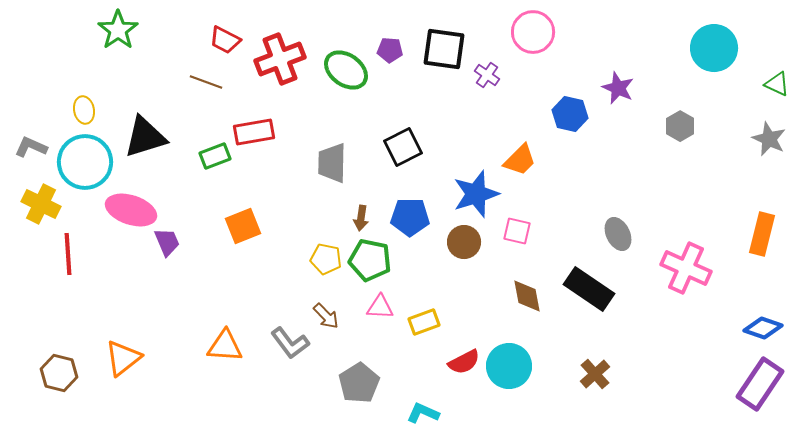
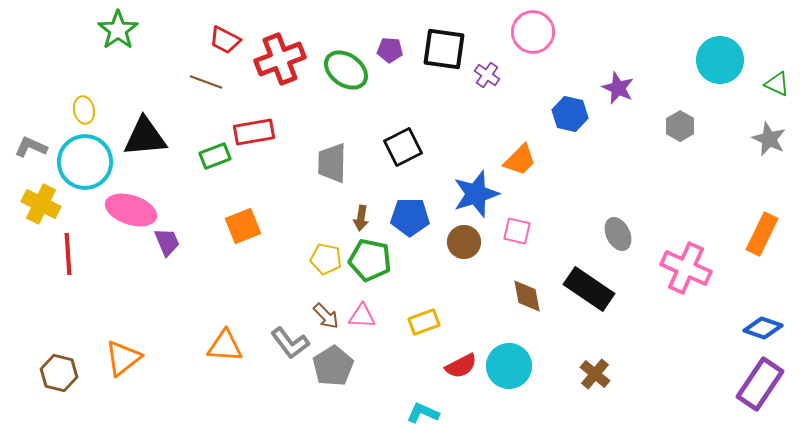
cyan circle at (714, 48): moved 6 px right, 12 px down
black triangle at (145, 137): rotated 12 degrees clockwise
orange rectangle at (762, 234): rotated 12 degrees clockwise
pink triangle at (380, 307): moved 18 px left, 9 px down
red semicircle at (464, 362): moved 3 px left, 4 px down
brown cross at (595, 374): rotated 8 degrees counterclockwise
gray pentagon at (359, 383): moved 26 px left, 17 px up
